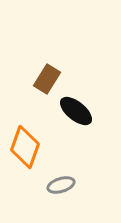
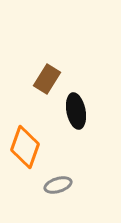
black ellipse: rotated 40 degrees clockwise
gray ellipse: moved 3 px left
